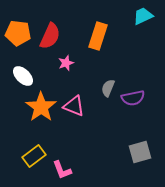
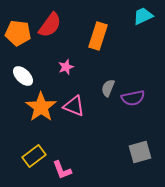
red semicircle: moved 11 px up; rotated 12 degrees clockwise
pink star: moved 4 px down
